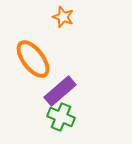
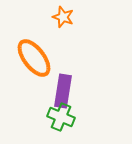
orange ellipse: moved 1 px right, 1 px up
purple rectangle: moved 3 px right; rotated 40 degrees counterclockwise
